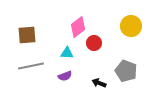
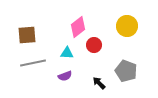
yellow circle: moved 4 px left
red circle: moved 2 px down
gray line: moved 2 px right, 3 px up
black arrow: rotated 24 degrees clockwise
